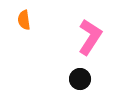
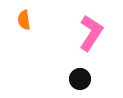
pink L-shape: moved 1 px right, 4 px up
